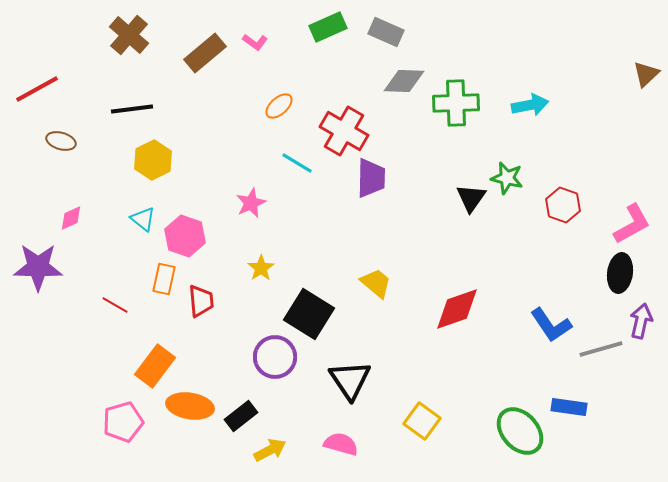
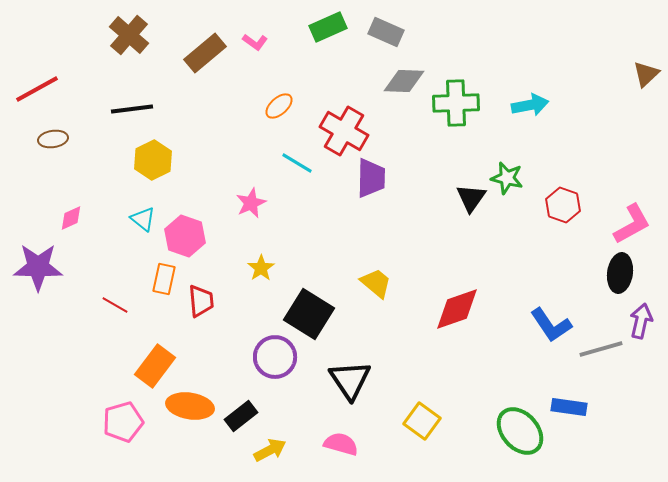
brown ellipse at (61, 141): moved 8 px left, 2 px up; rotated 24 degrees counterclockwise
